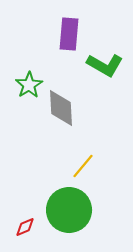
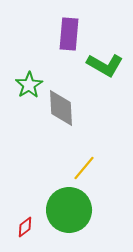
yellow line: moved 1 px right, 2 px down
red diamond: rotated 15 degrees counterclockwise
